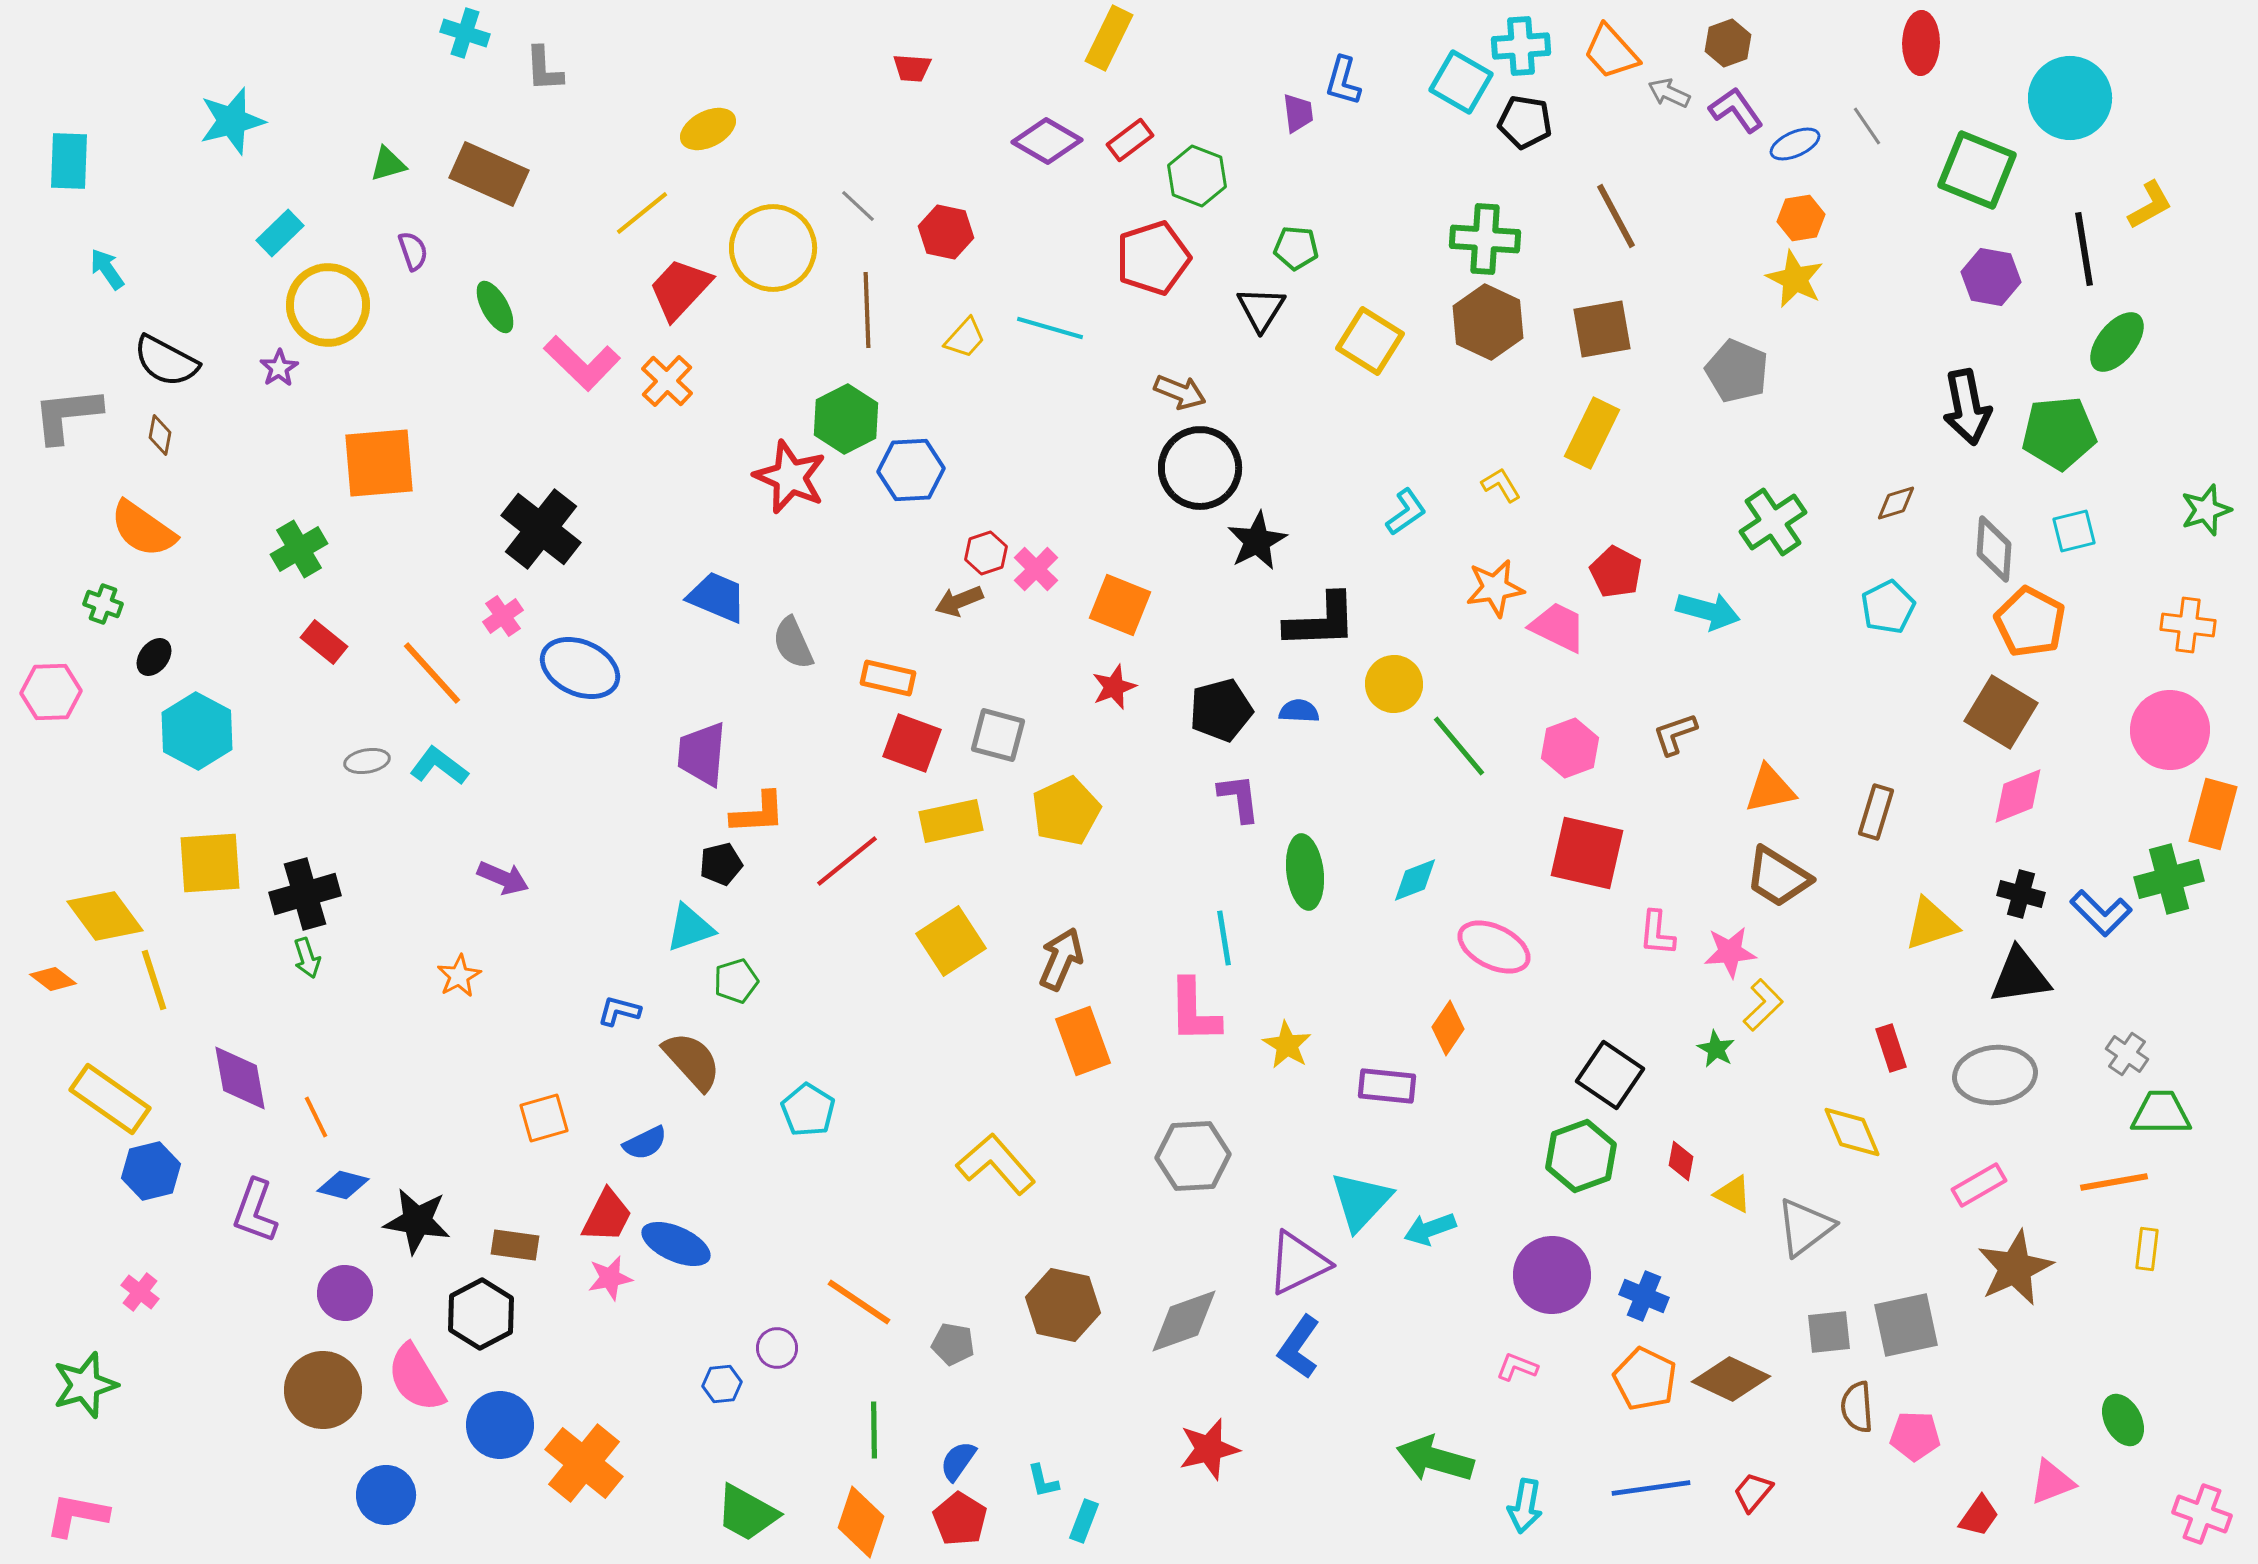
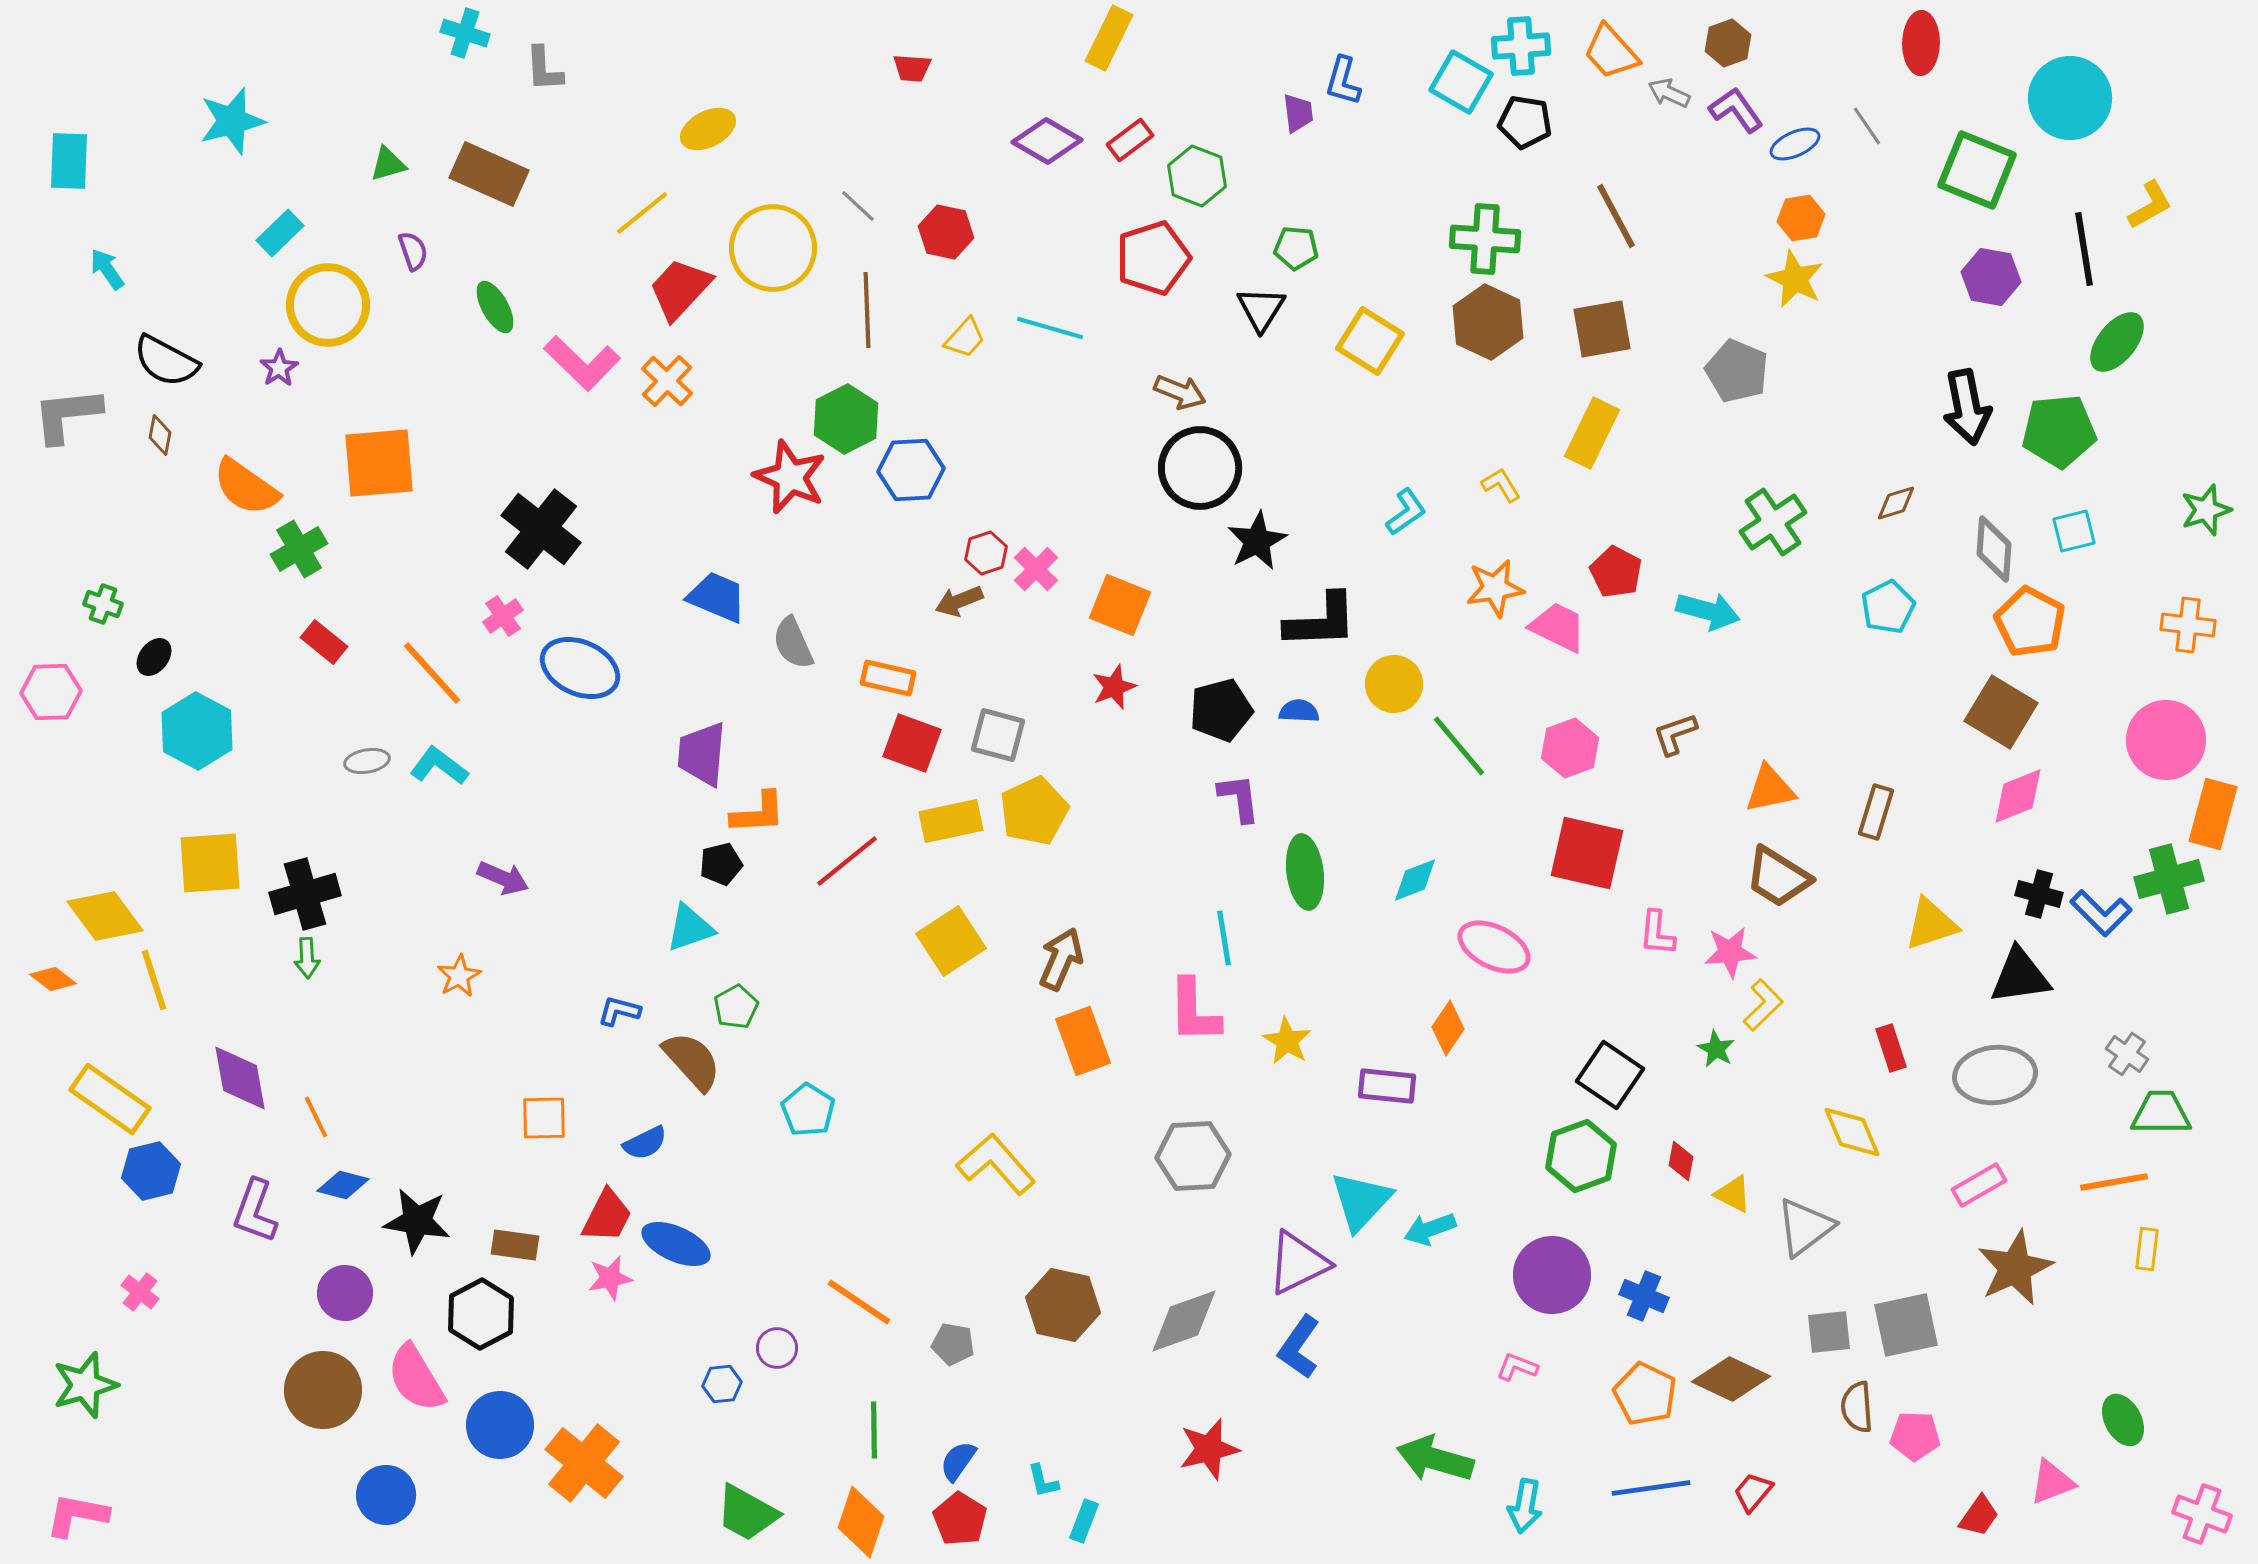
green pentagon at (2059, 433): moved 2 px up
orange semicircle at (143, 529): moved 103 px right, 42 px up
pink circle at (2170, 730): moved 4 px left, 10 px down
yellow pentagon at (1066, 811): moved 32 px left
black cross at (2021, 894): moved 18 px right
green arrow at (307, 958): rotated 15 degrees clockwise
green pentagon at (736, 981): moved 26 px down; rotated 12 degrees counterclockwise
yellow star at (1287, 1045): moved 4 px up
orange square at (544, 1118): rotated 15 degrees clockwise
orange pentagon at (1645, 1379): moved 15 px down
